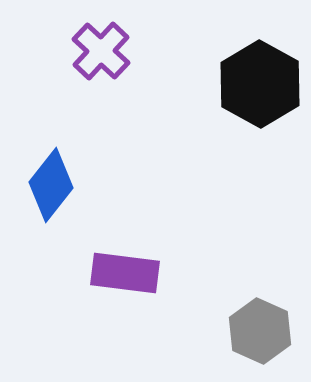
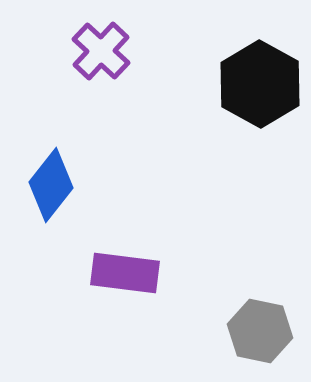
gray hexagon: rotated 12 degrees counterclockwise
